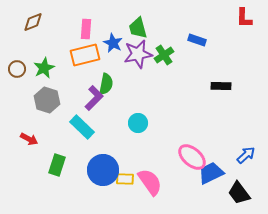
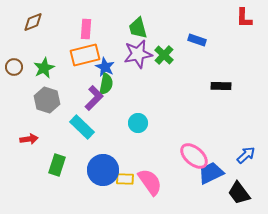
blue star: moved 8 px left, 24 px down
green cross: rotated 12 degrees counterclockwise
brown circle: moved 3 px left, 2 px up
red arrow: rotated 36 degrees counterclockwise
pink ellipse: moved 2 px right, 1 px up
